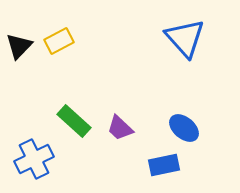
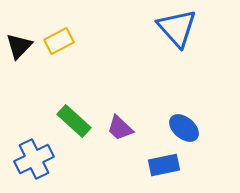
blue triangle: moved 8 px left, 10 px up
